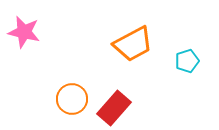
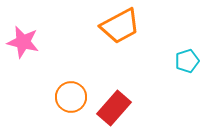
pink star: moved 1 px left, 10 px down
orange trapezoid: moved 13 px left, 18 px up
orange circle: moved 1 px left, 2 px up
